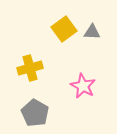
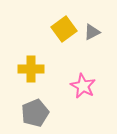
gray triangle: rotated 30 degrees counterclockwise
yellow cross: moved 1 px right, 1 px down; rotated 15 degrees clockwise
gray pentagon: rotated 20 degrees clockwise
